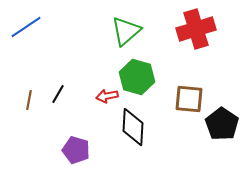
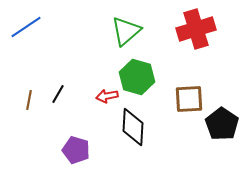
brown square: rotated 8 degrees counterclockwise
